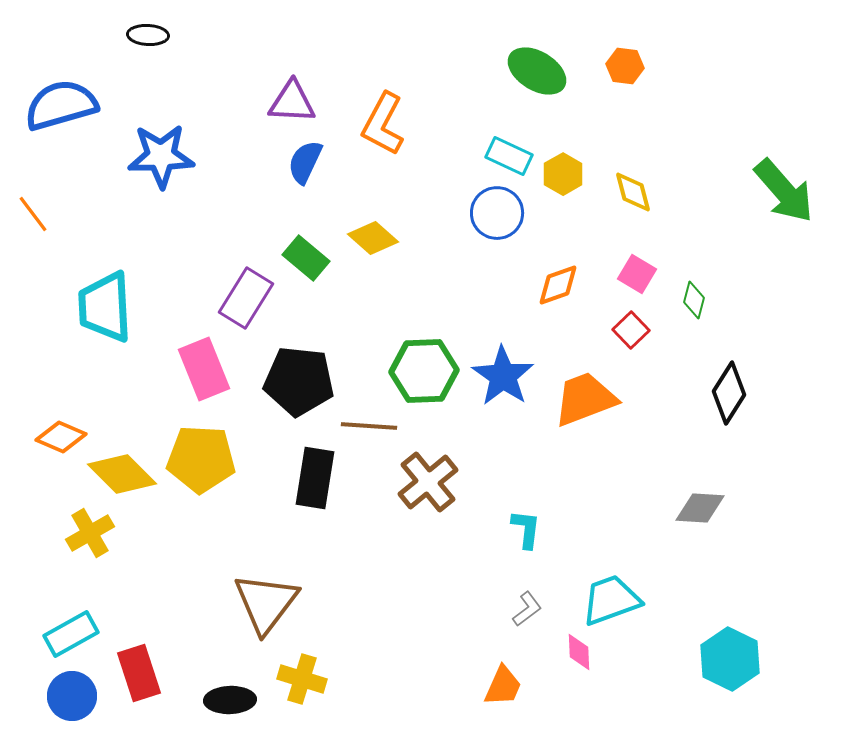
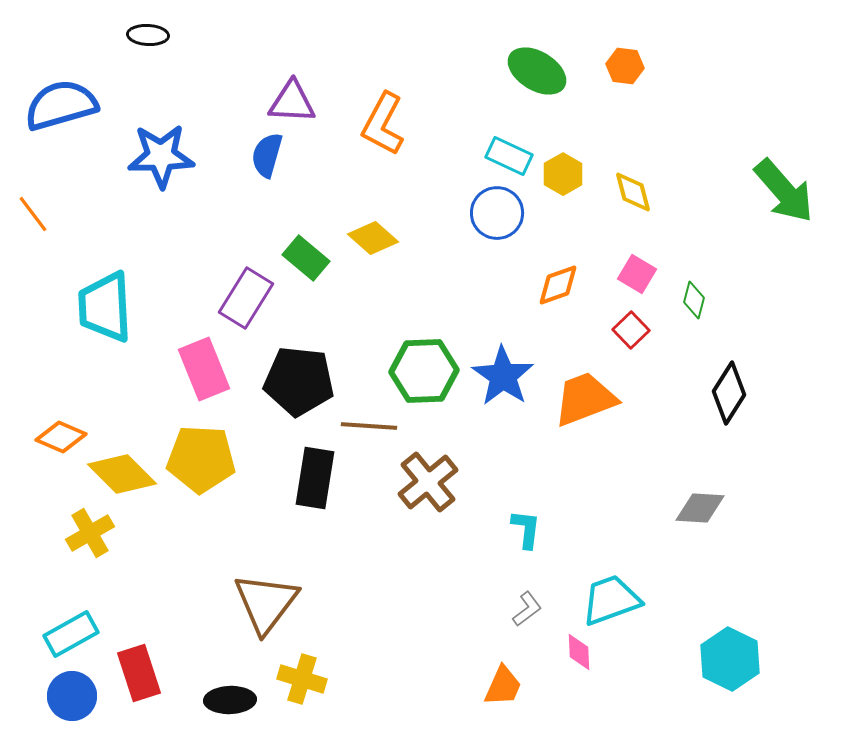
blue semicircle at (305, 162): moved 38 px left, 7 px up; rotated 9 degrees counterclockwise
